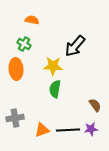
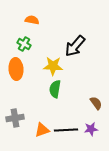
brown semicircle: moved 1 px right, 2 px up
black line: moved 2 px left
